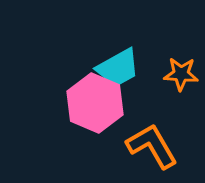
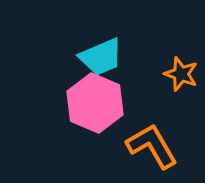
cyan trapezoid: moved 17 px left, 11 px up; rotated 6 degrees clockwise
orange star: rotated 16 degrees clockwise
